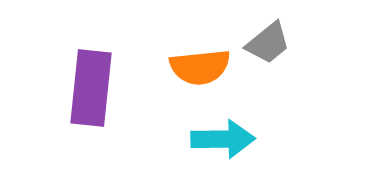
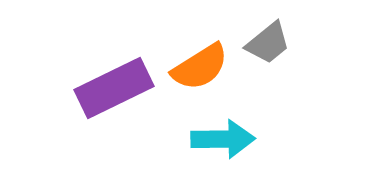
orange semicircle: rotated 26 degrees counterclockwise
purple rectangle: moved 23 px right; rotated 58 degrees clockwise
